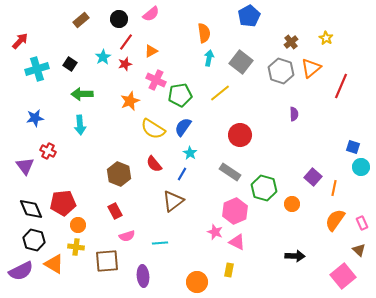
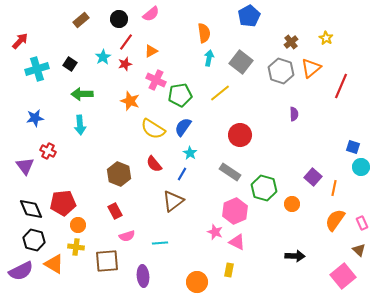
orange star at (130, 101): rotated 30 degrees counterclockwise
